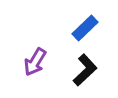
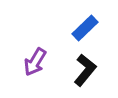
black L-shape: rotated 8 degrees counterclockwise
